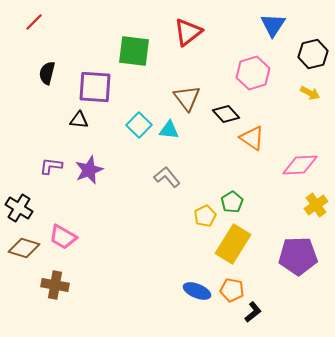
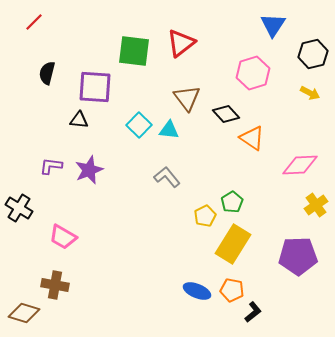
red triangle: moved 7 px left, 11 px down
brown diamond: moved 65 px down
